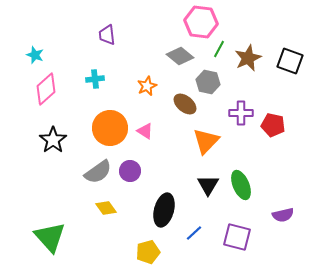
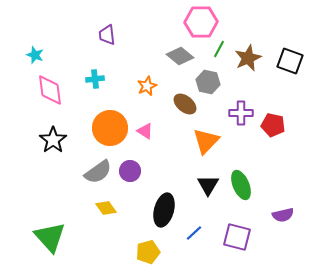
pink hexagon: rotated 8 degrees counterclockwise
pink diamond: moved 4 px right, 1 px down; rotated 56 degrees counterclockwise
